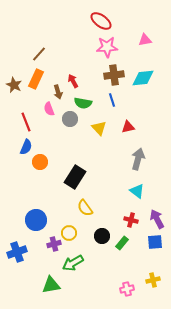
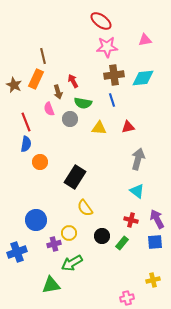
brown line: moved 4 px right, 2 px down; rotated 56 degrees counterclockwise
yellow triangle: rotated 42 degrees counterclockwise
blue semicircle: moved 3 px up; rotated 14 degrees counterclockwise
green arrow: moved 1 px left
pink cross: moved 9 px down
